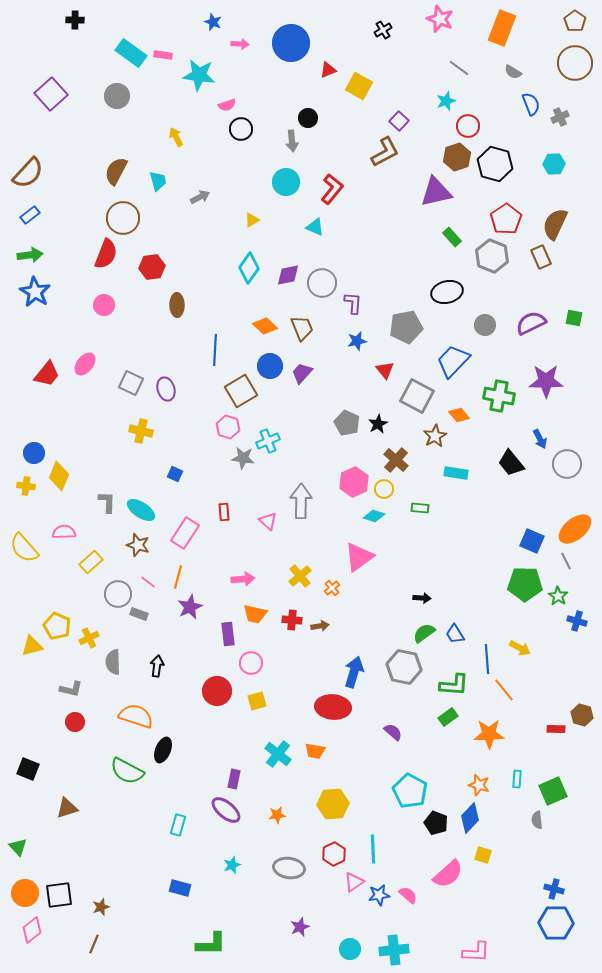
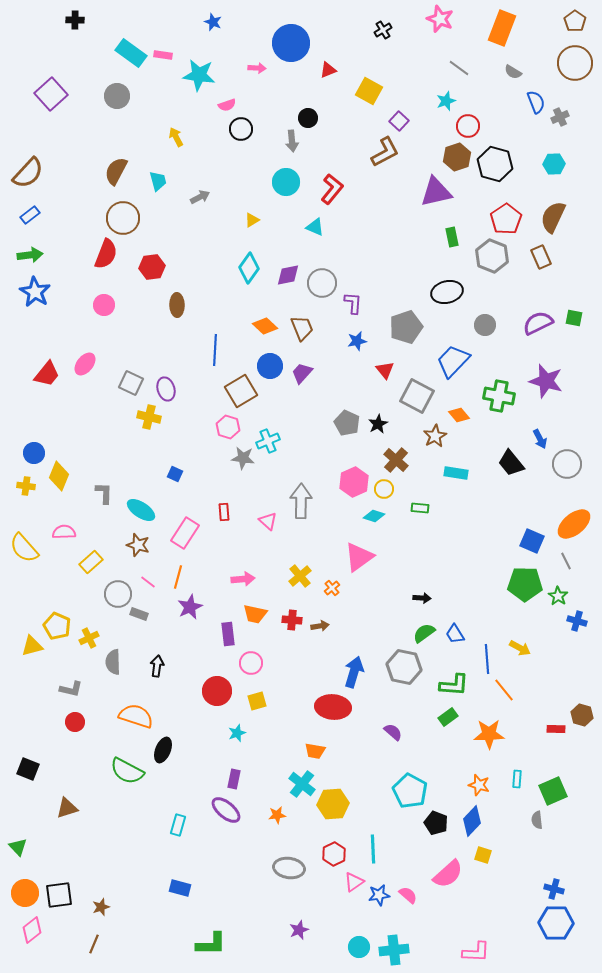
pink arrow at (240, 44): moved 17 px right, 24 px down
yellow square at (359, 86): moved 10 px right, 5 px down
blue semicircle at (531, 104): moved 5 px right, 2 px up
brown semicircle at (555, 224): moved 2 px left, 7 px up
green rectangle at (452, 237): rotated 30 degrees clockwise
purple semicircle at (531, 323): moved 7 px right
gray pentagon at (406, 327): rotated 8 degrees counterclockwise
purple star at (546, 381): rotated 16 degrees clockwise
yellow cross at (141, 431): moved 8 px right, 14 px up
gray L-shape at (107, 502): moved 3 px left, 9 px up
orange ellipse at (575, 529): moved 1 px left, 5 px up
cyan cross at (278, 754): moved 24 px right, 30 px down
blue diamond at (470, 818): moved 2 px right, 3 px down
cyan star at (232, 865): moved 5 px right, 132 px up
purple star at (300, 927): moved 1 px left, 3 px down
cyan circle at (350, 949): moved 9 px right, 2 px up
